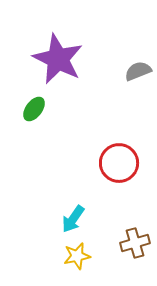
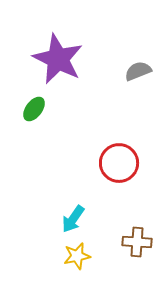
brown cross: moved 2 px right, 1 px up; rotated 20 degrees clockwise
